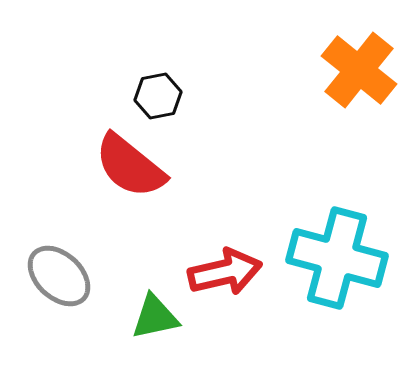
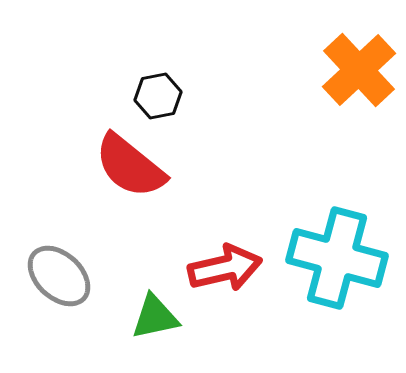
orange cross: rotated 8 degrees clockwise
red arrow: moved 4 px up
